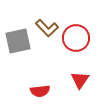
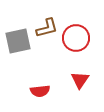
brown L-shape: rotated 60 degrees counterclockwise
